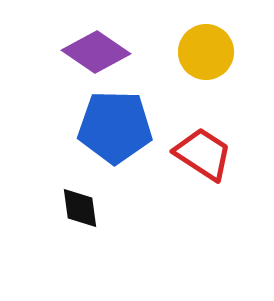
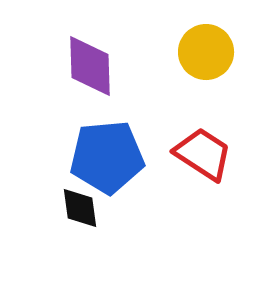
purple diamond: moved 6 px left, 14 px down; rotated 54 degrees clockwise
blue pentagon: moved 8 px left, 30 px down; rotated 6 degrees counterclockwise
